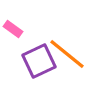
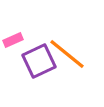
pink rectangle: moved 11 px down; rotated 60 degrees counterclockwise
